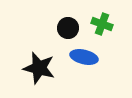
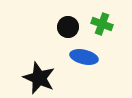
black circle: moved 1 px up
black star: moved 10 px down; rotated 8 degrees clockwise
